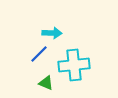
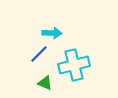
cyan cross: rotated 8 degrees counterclockwise
green triangle: moved 1 px left
